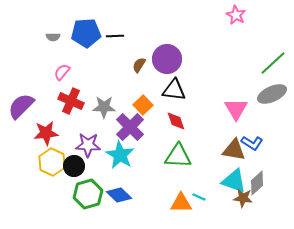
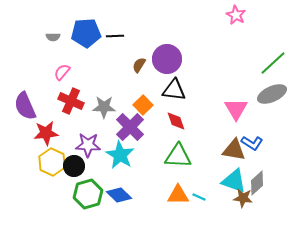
purple semicircle: moved 4 px right; rotated 68 degrees counterclockwise
orange triangle: moved 3 px left, 8 px up
